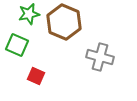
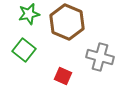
brown hexagon: moved 3 px right
green square: moved 7 px right, 5 px down; rotated 15 degrees clockwise
red square: moved 27 px right
